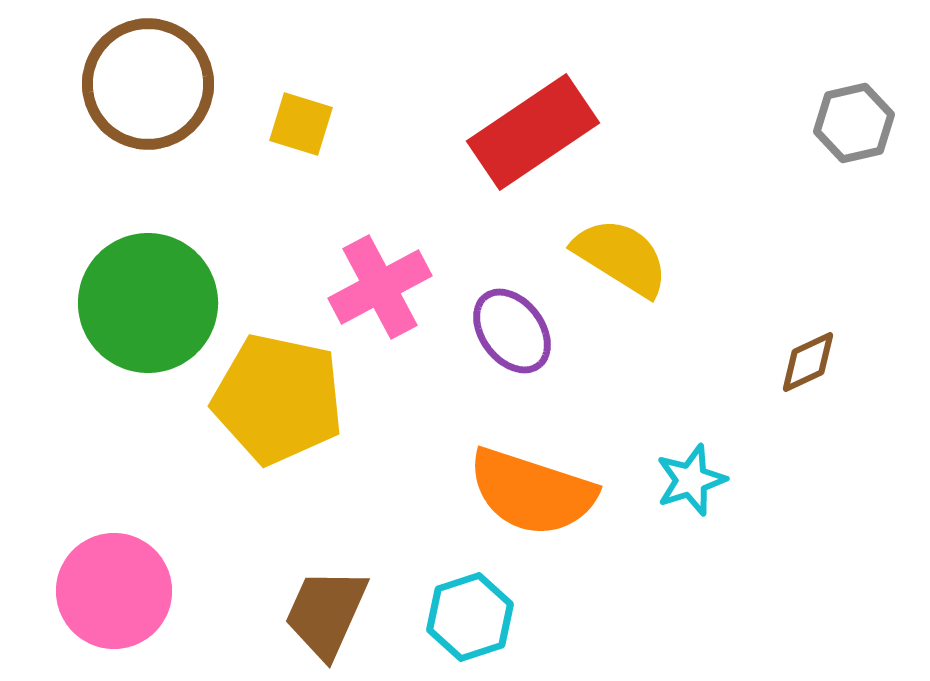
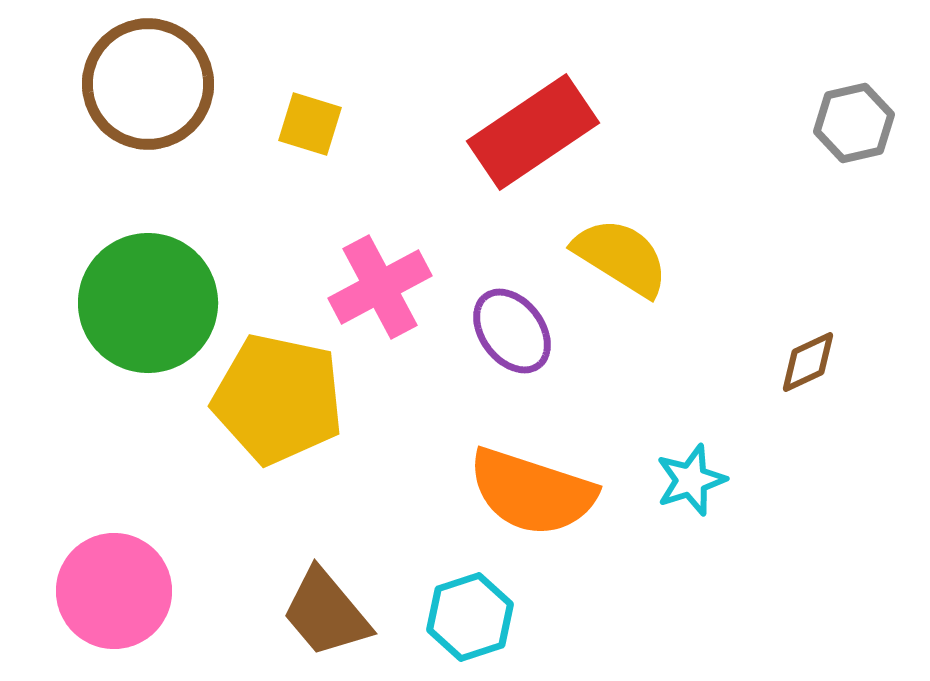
yellow square: moved 9 px right
brown trapezoid: rotated 64 degrees counterclockwise
